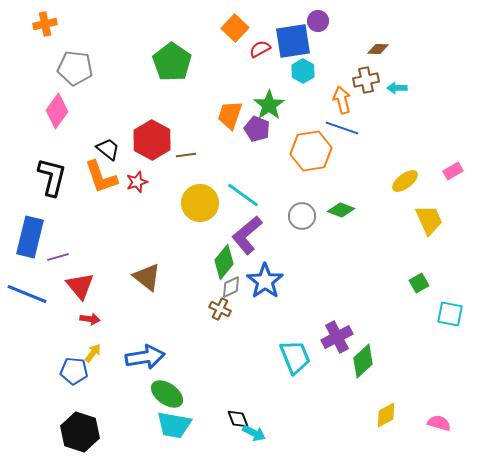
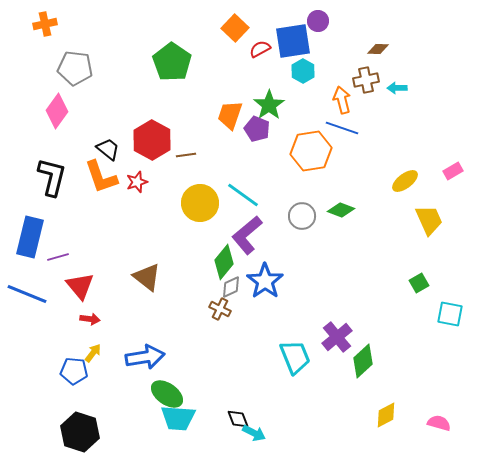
purple cross at (337, 337): rotated 12 degrees counterclockwise
cyan trapezoid at (174, 425): moved 4 px right, 7 px up; rotated 6 degrees counterclockwise
